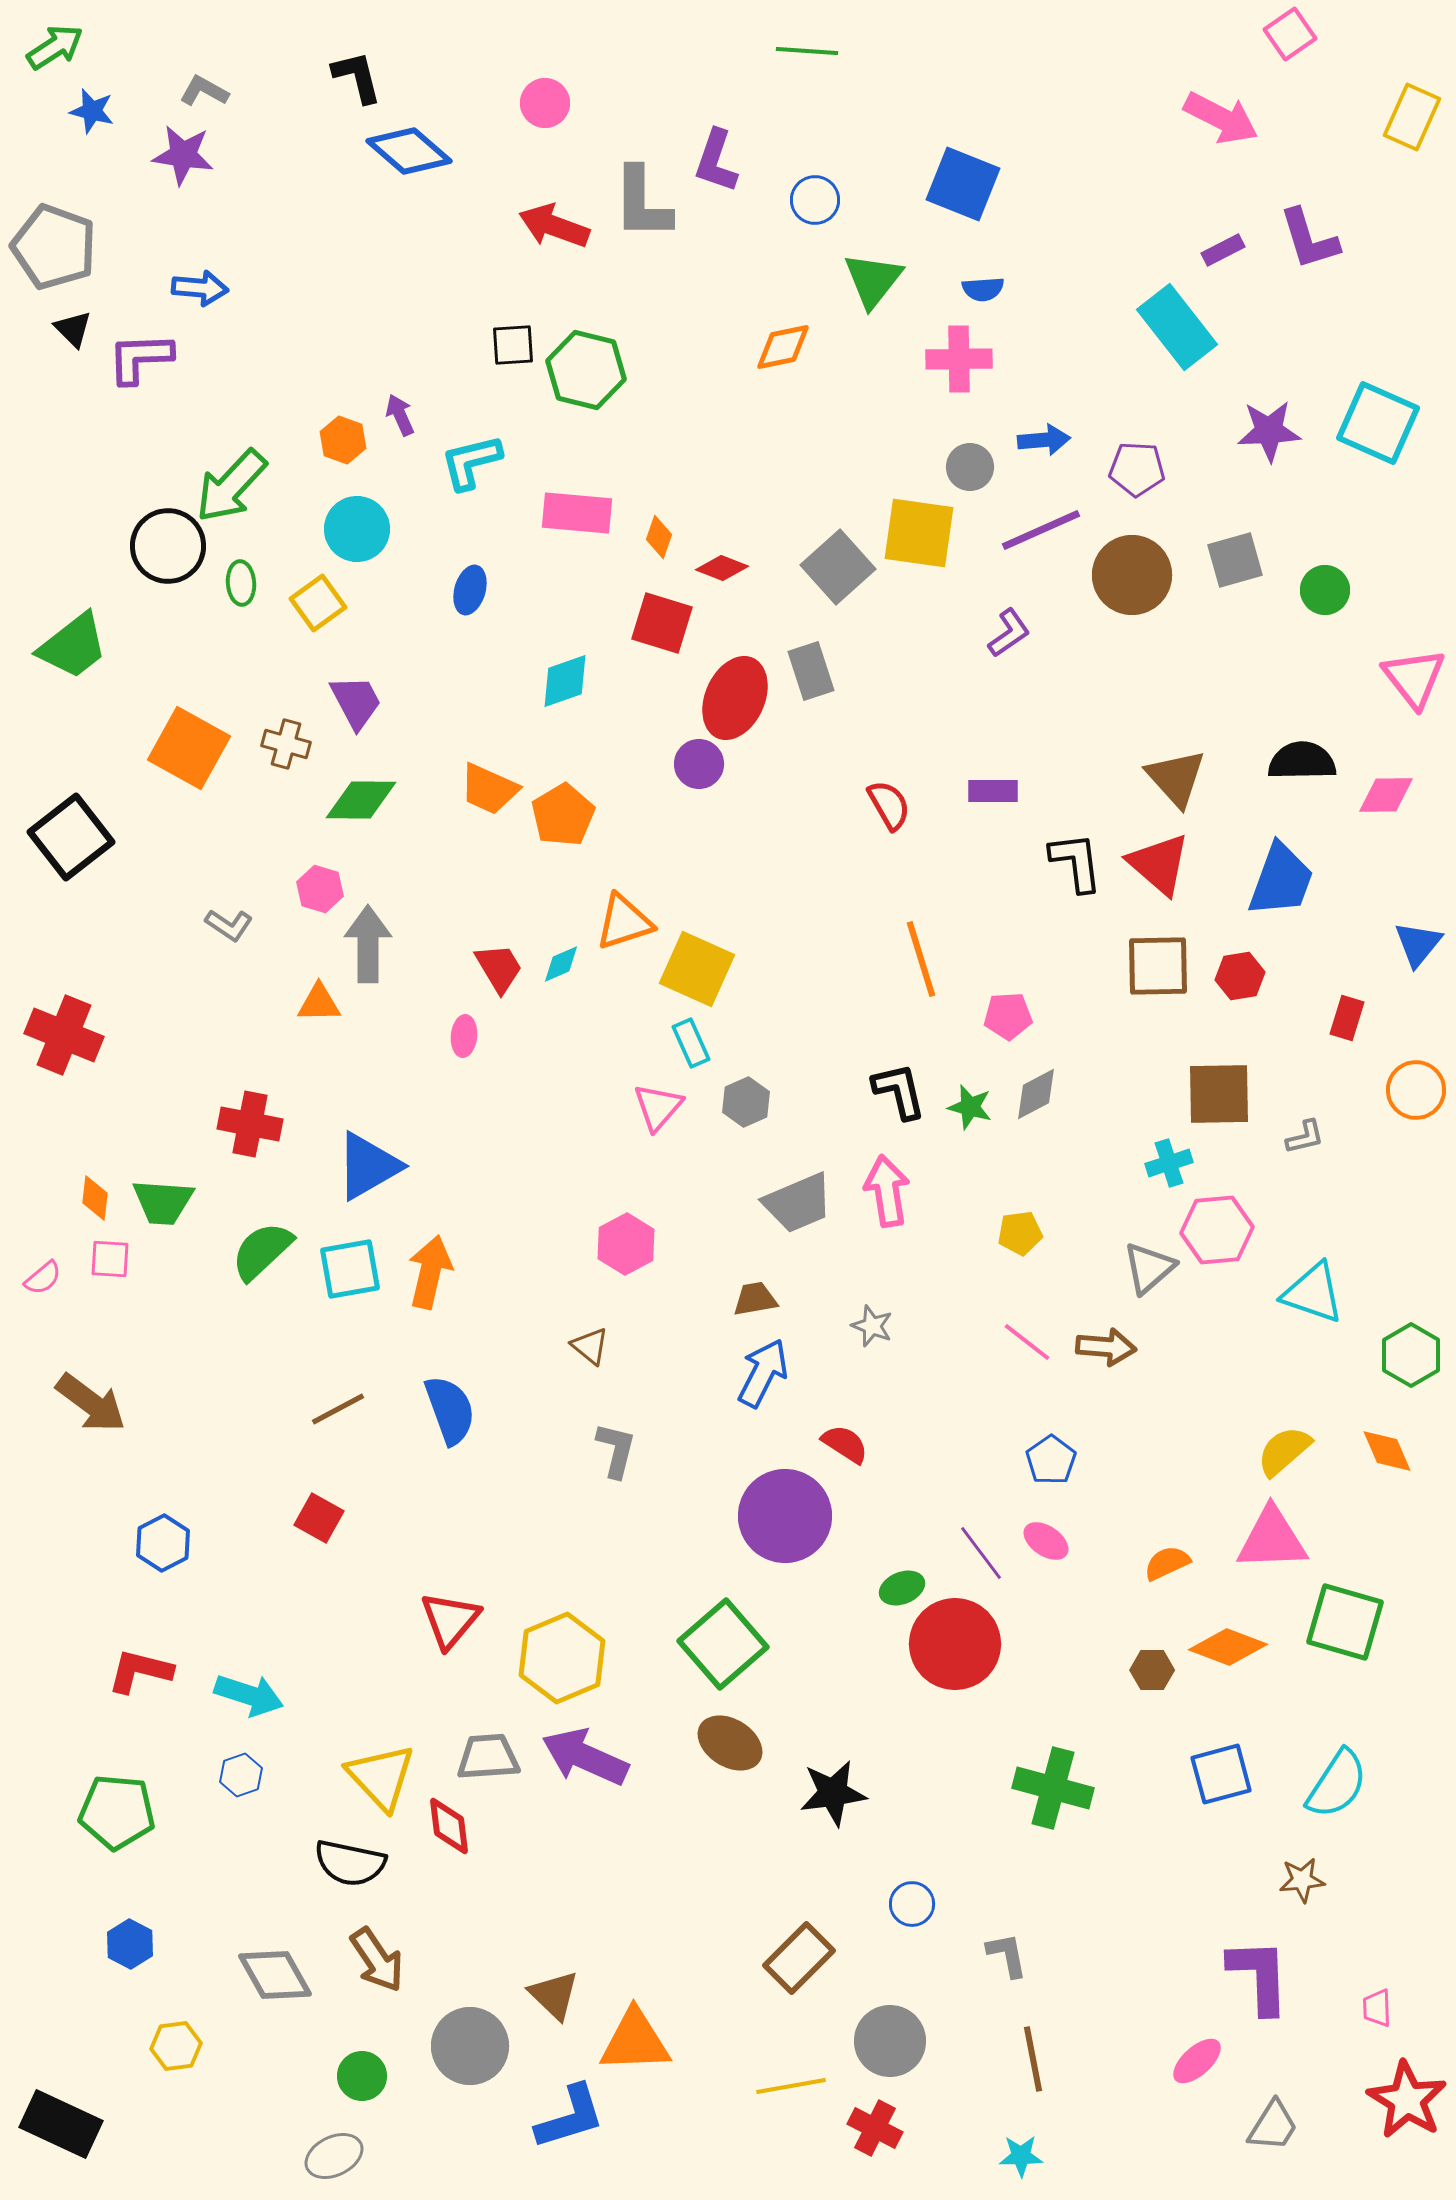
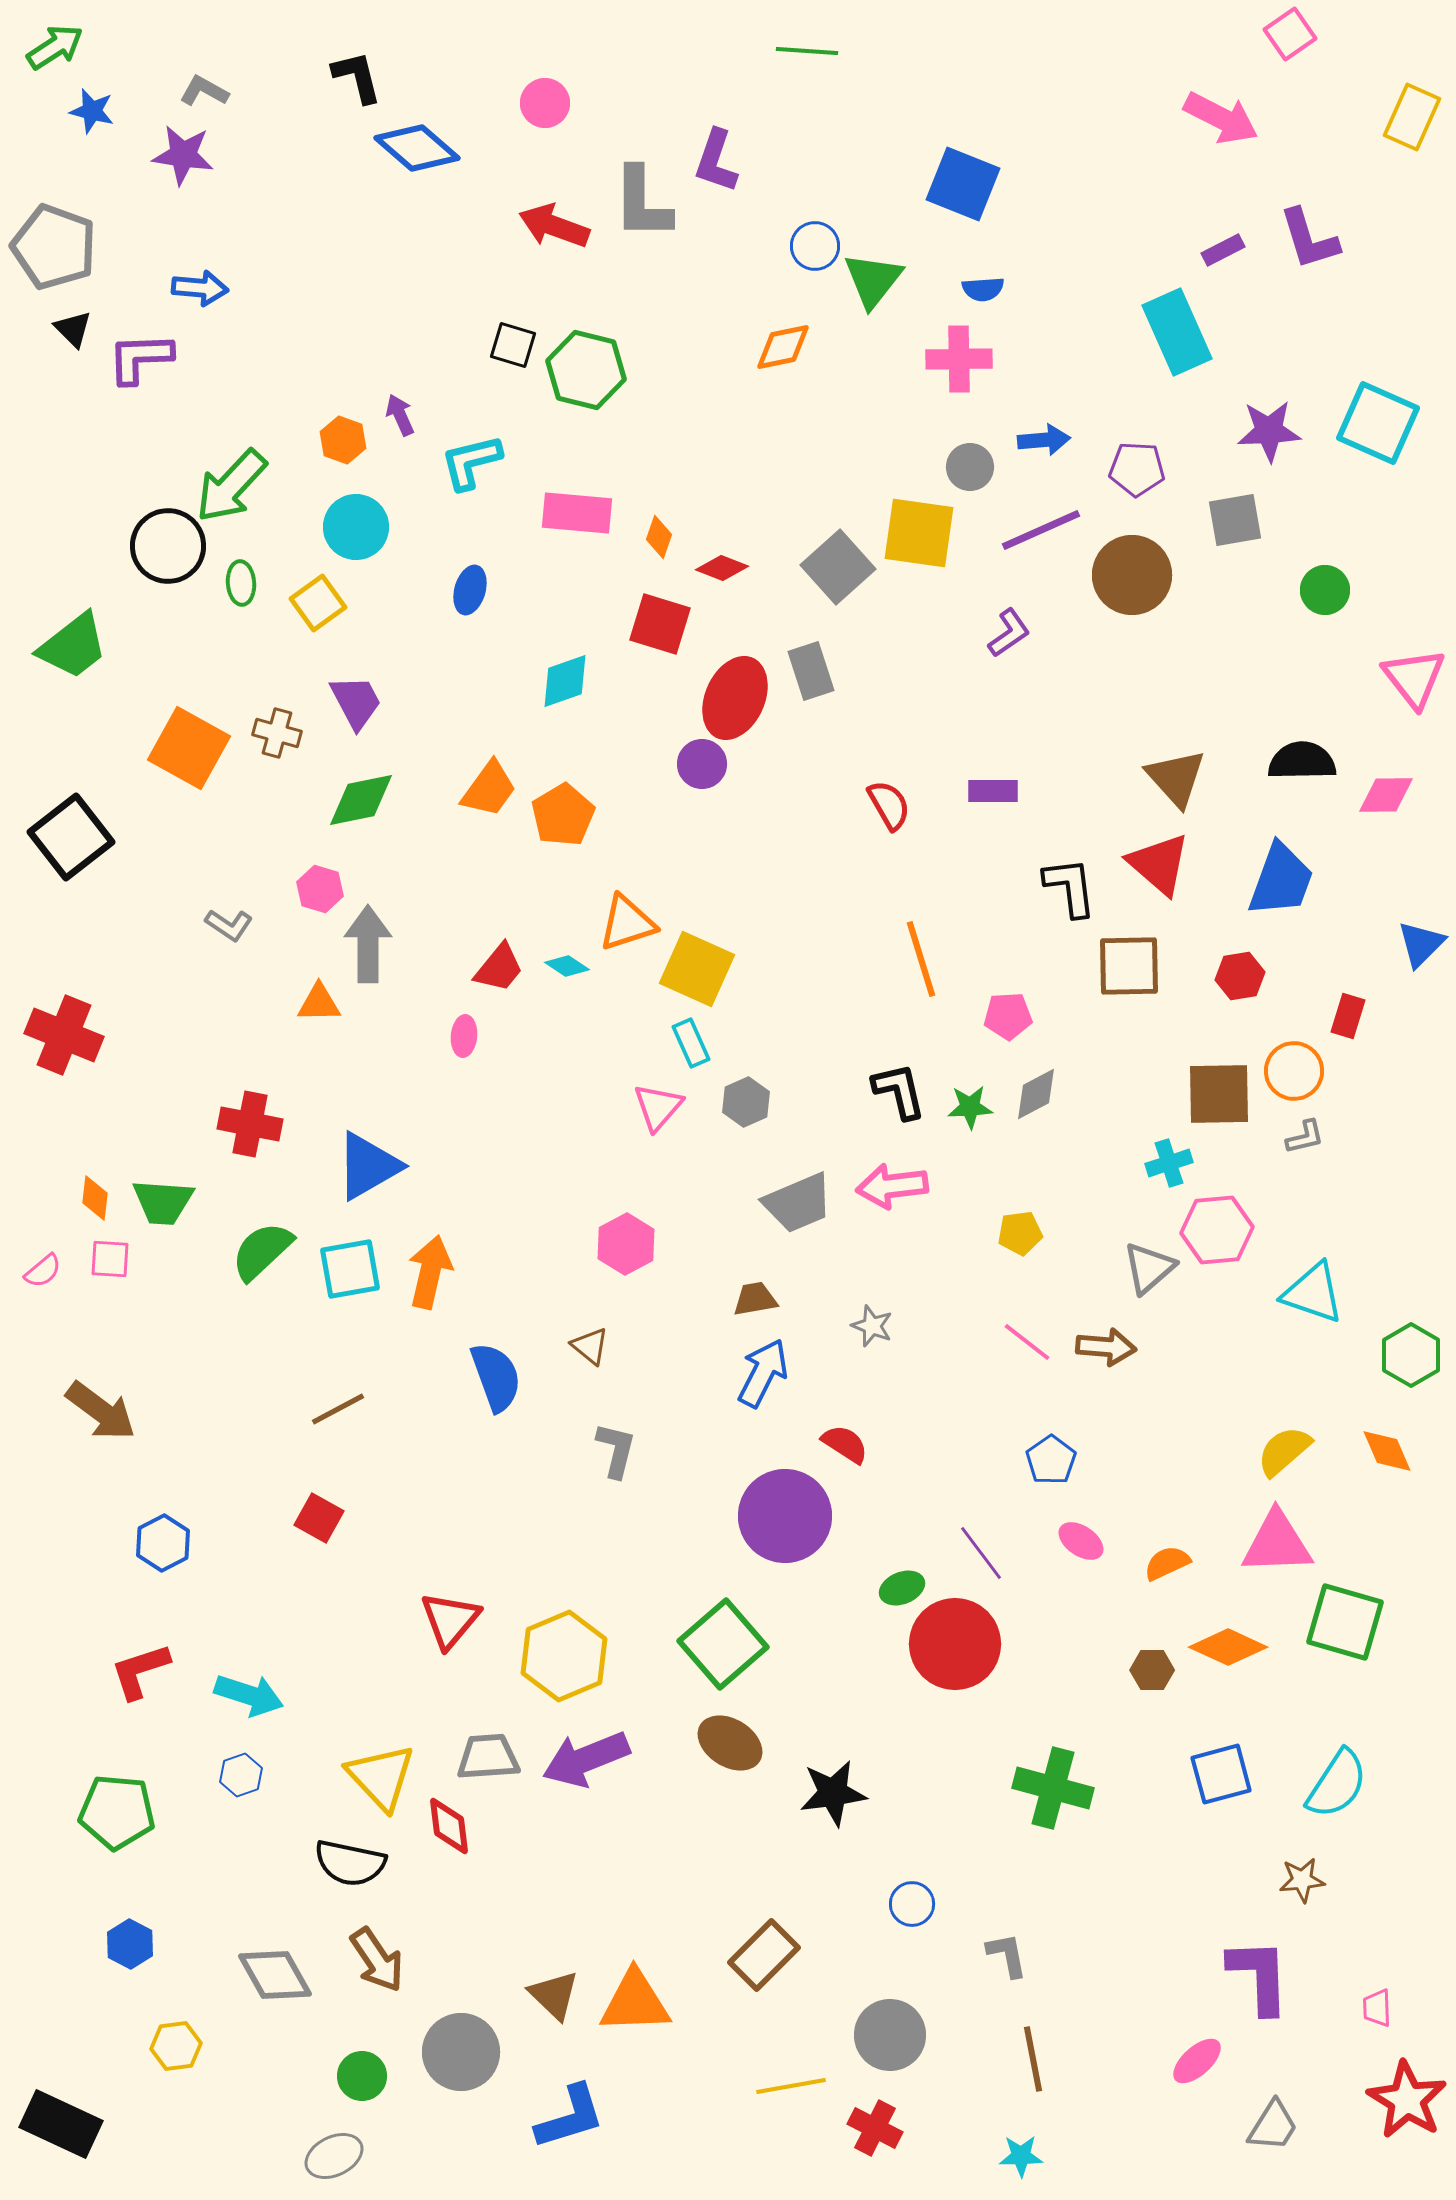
blue diamond at (409, 151): moved 8 px right, 3 px up
blue circle at (815, 200): moved 46 px down
cyan rectangle at (1177, 327): moved 5 px down; rotated 14 degrees clockwise
black square at (513, 345): rotated 21 degrees clockwise
cyan circle at (357, 529): moved 1 px left, 2 px up
gray square at (1235, 560): moved 40 px up; rotated 6 degrees clockwise
red square at (662, 623): moved 2 px left, 1 px down
brown cross at (286, 744): moved 9 px left, 11 px up
purple circle at (699, 764): moved 3 px right
orange trapezoid at (489, 789): rotated 78 degrees counterclockwise
green diamond at (361, 800): rotated 12 degrees counterclockwise
black L-shape at (1076, 862): moved 6 px left, 25 px down
orange triangle at (624, 922): moved 3 px right, 1 px down
blue triangle at (1418, 944): moved 3 px right; rotated 6 degrees clockwise
cyan diamond at (561, 964): moved 6 px right, 2 px down; rotated 57 degrees clockwise
brown square at (1158, 966): moved 29 px left
red trapezoid at (499, 968): rotated 70 degrees clockwise
red rectangle at (1347, 1018): moved 1 px right, 2 px up
orange circle at (1416, 1090): moved 122 px left, 19 px up
green star at (970, 1107): rotated 18 degrees counterclockwise
pink arrow at (887, 1191): moved 5 px right, 5 px up; rotated 88 degrees counterclockwise
pink semicircle at (43, 1278): moved 7 px up
brown arrow at (91, 1403): moved 10 px right, 8 px down
blue semicircle at (450, 1410): moved 46 px right, 33 px up
pink triangle at (1272, 1539): moved 5 px right, 4 px down
pink ellipse at (1046, 1541): moved 35 px right
orange diamond at (1228, 1647): rotated 4 degrees clockwise
yellow hexagon at (562, 1658): moved 2 px right, 2 px up
red L-shape at (140, 1671): rotated 32 degrees counterclockwise
purple arrow at (585, 1757): moved 1 px right, 2 px down; rotated 46 degrees counterclockwise
brown rectangle at (799, 1958): moved 35 px left, 3 px up
orange triangle at (635, 2041): moved 39 px up
gray circle at (890, 2041): moved 6 px up
gray circle at (470, 2046): moved 9 px left, 6 px down
